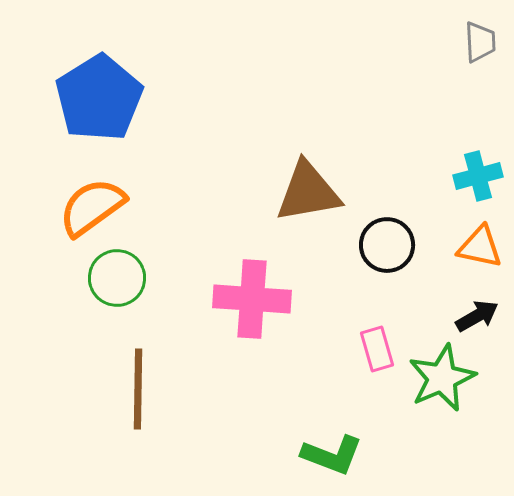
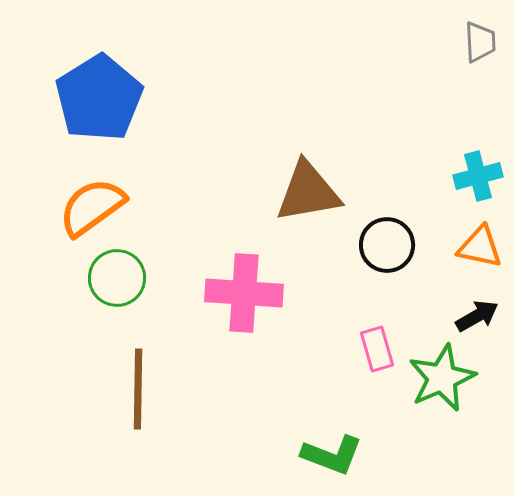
pink cross: moved 8 px left, 6 px up
